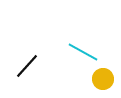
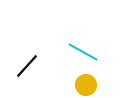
yellow circle: moved 17 px left, 6 px down
